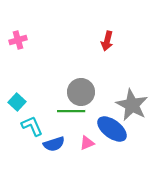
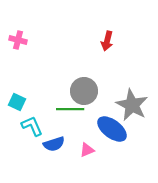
pink cross: rotated 30 degrees clockwise
gray circle: moved 3 px right, 1 px up
cyan square: rotated 18 degrees counterclockwise
green line: moved 1 px left, 2 px up
pink triangle: moved 7 px down
